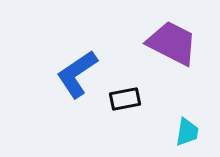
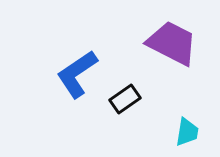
black rectangle: rotated 24 degrees counterclockwise
